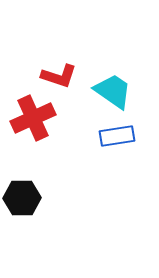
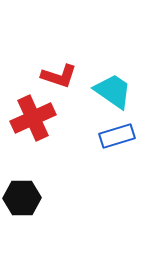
blue rectangle: rotated 8 degrees counterclockwise
